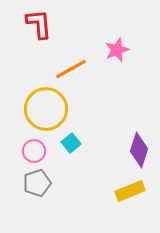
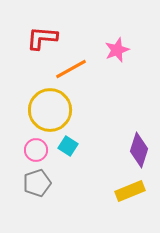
red L-shape: moved 3 px right, 14 px down; rotated 80 degrees counterclockwise
yellow circle: moved 4 px right, 1 px down
cyan square: moved 3 px left, 3 px down; rotated 18 degrees counterclockwise
pink circle: moved 2 px right, 1 px up
